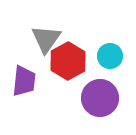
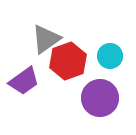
gray triangle: rotated 20 degrees clockwise
red hexagon: rotated 9 degrees clockwise
purple trapezoid: rotated 48 degrees clockwise
